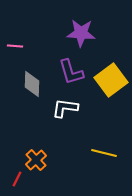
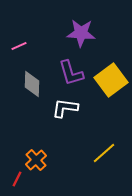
pink line: moved 4 px right; rotated 28 degrees counterclockwise
purple L-shape: moved 1 px down
yellow line: rotated 55 degrees counterclockwise
